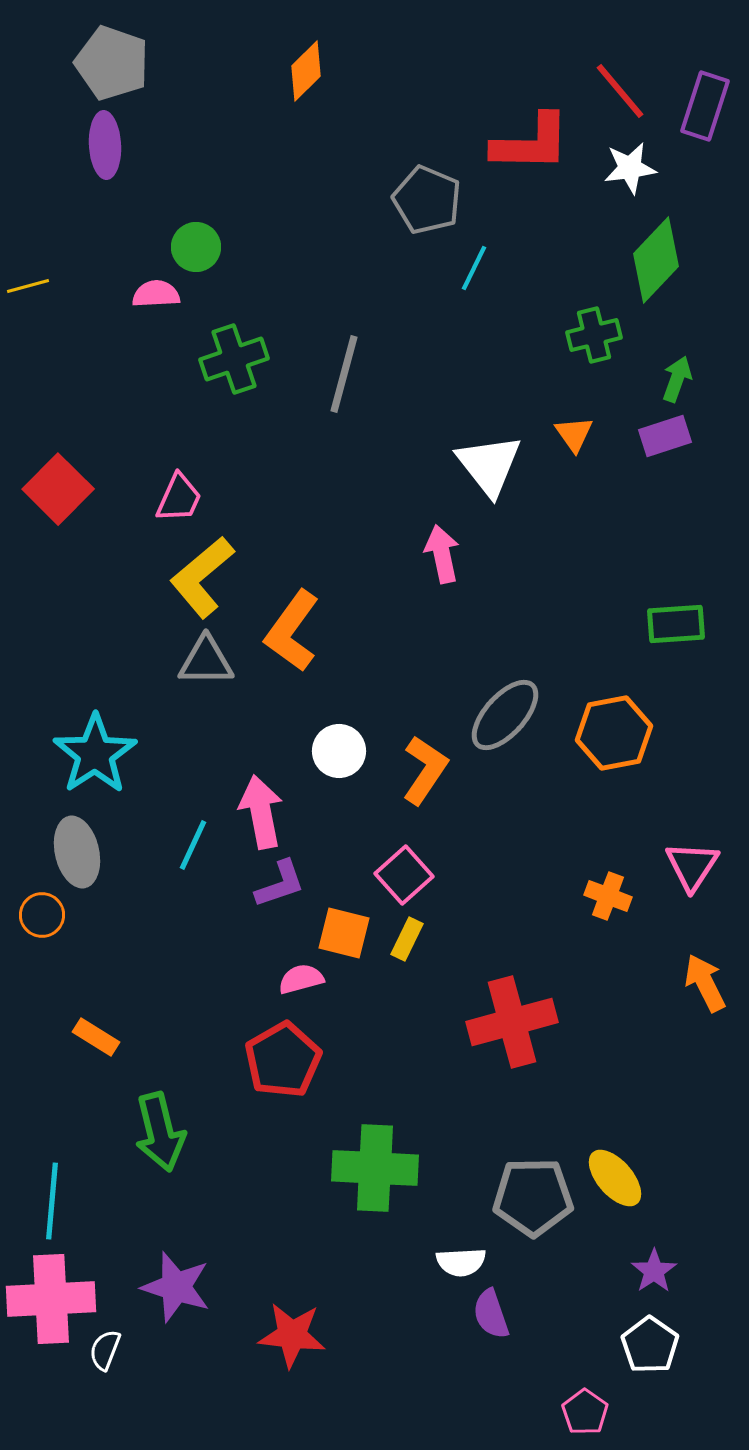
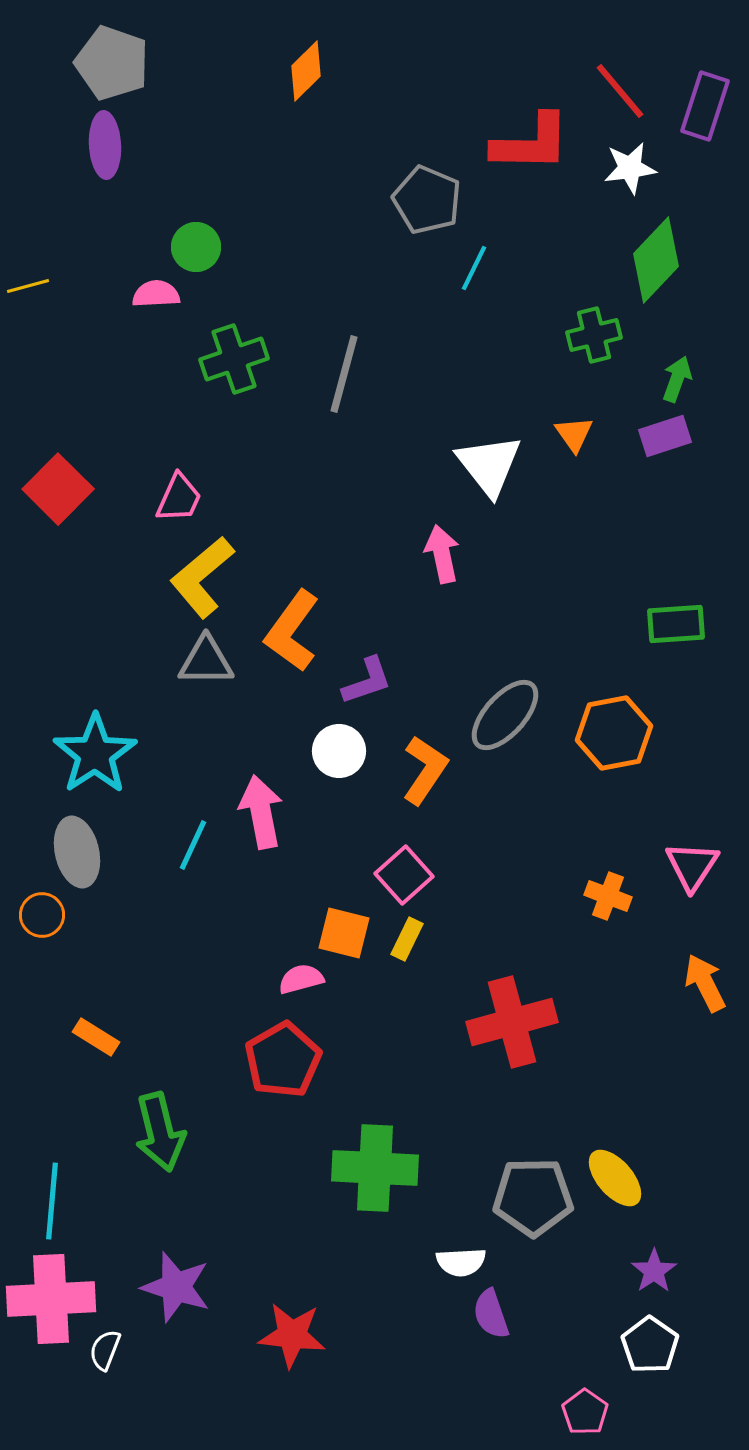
purple L-shape at (280, 884): moved 87 px right, 203 px up
